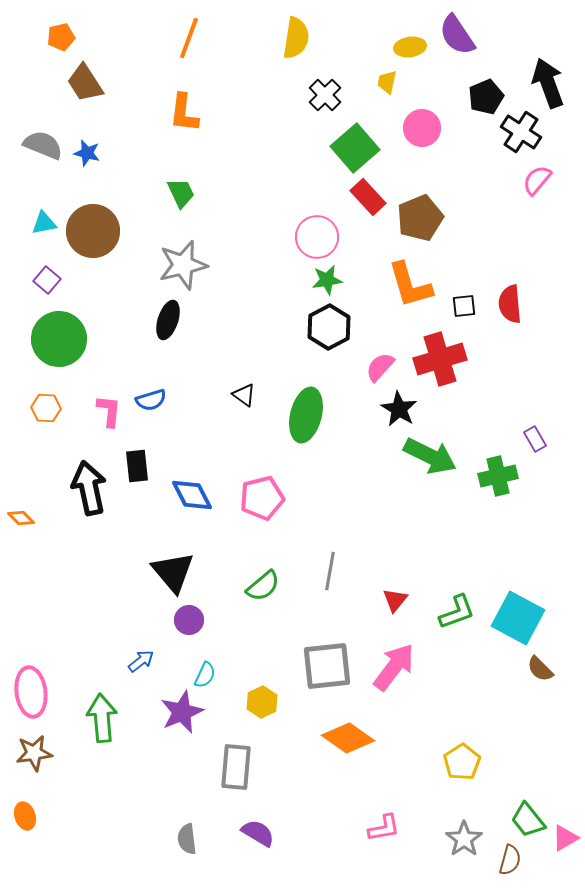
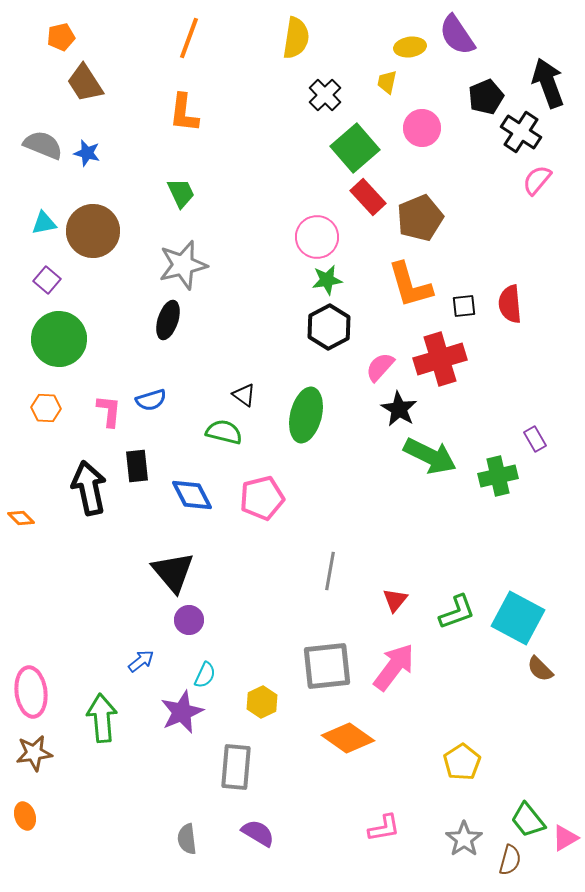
green semicircle at (263, 586): moved 39 px left, 154 px up; rotated 126 degrees counterclockwise
